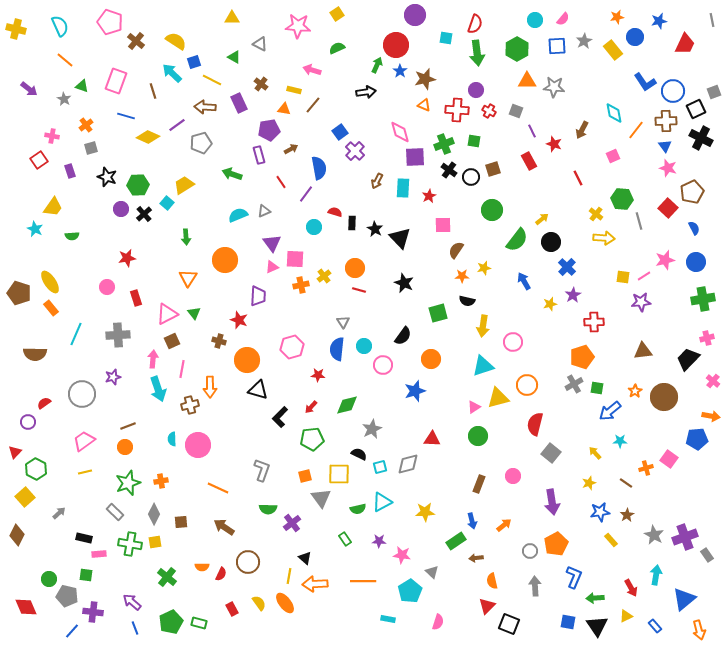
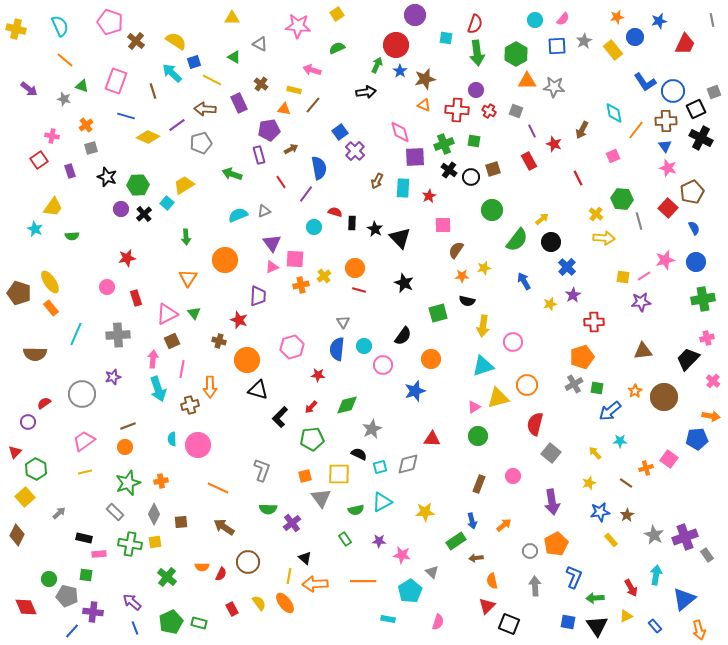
green hexagon at (517, 49): moved 1 px left, 5 px down
gray star at (64, 99): rotated 16 degrees counterclockwise
brown arrow at (205, 107): moved 2 px down
green semicircle at (358, 509): moved 2 px left, 1 px down
